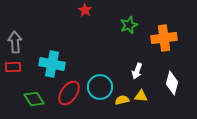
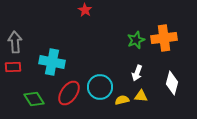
green star: moved 7 px right, 15 px down
cyan cross: moved 2 px up
white arrow: moved 2 px down
